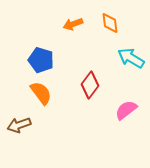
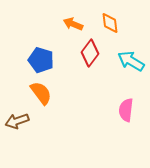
orange arrow: rotated 42 degrees clockwise
cyan arrow: moved 3 px down
red diamond: moved 32 px up
pink semicircle: rotated 45 degrees counterclockwise
brown arrow: moved 2 px left, 4 px up
